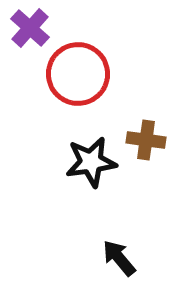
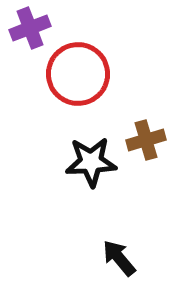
purple cross: rotated 27 degrees clockwise
brown cross: rotated 24 degrees counterclockwise
black star: rotated 6 degrees clockwise
